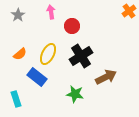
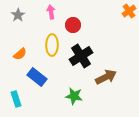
red circle: moved 1 px right, 1 px up
yellow ellipse: moved 4 px right, 9 px up; rotated 25 degrees counterclockwise
green star: moved 1 px left, 2 px down
